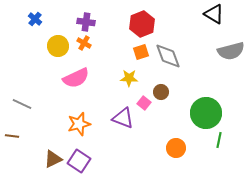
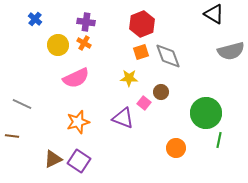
yellow circle: moved 1 px up
orange star: moved 1 px left, 2 px up
